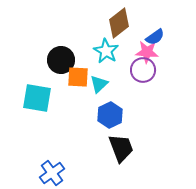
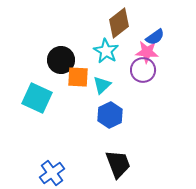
cyan triangle: moved 3 px right, 1 px down
cyan square: rotated 16 degrees clockwise
black trapezoid: moved 3 px left, 16 px down
